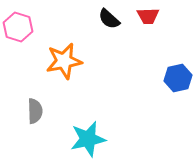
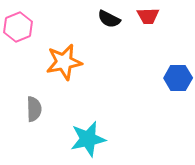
black semicircle: rotated 15 degrees counterclockwise
pink hexagon: rotated 20 degrees clockwise
orange star: moved 1 px down
blue hexagon: rotated 12 degrees clockwise
gray semicircle: moved 1 px left, 2 px up
